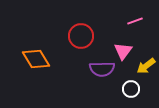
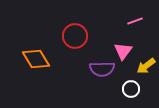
red circle: moved 6 px left
